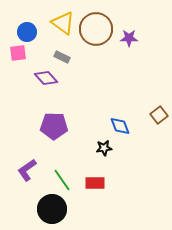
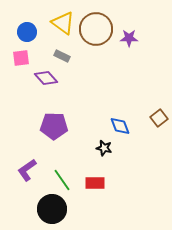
pink square: moved 3 px right, 5 px down
gray rectangle: moved 1 px up
brown square: moved 3 px down
black star: rotated 21 degrees clockwise
